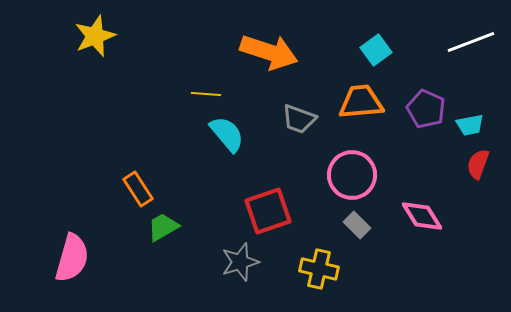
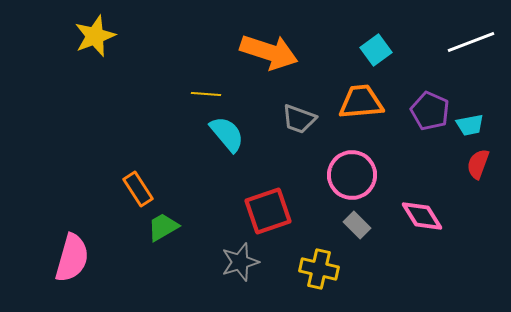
purple pentagon: moved 4 px right, 2 px down
